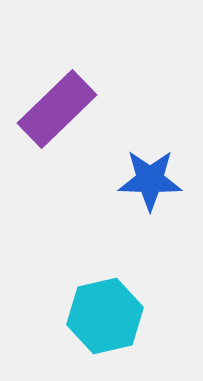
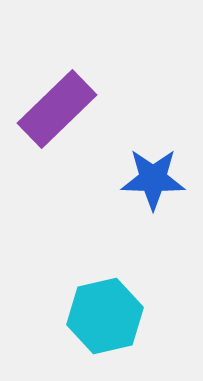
blue star: moved 3 px right, 1 px up
